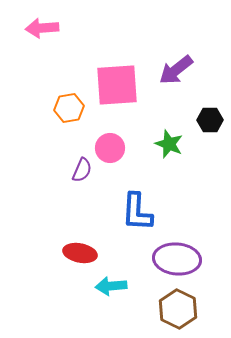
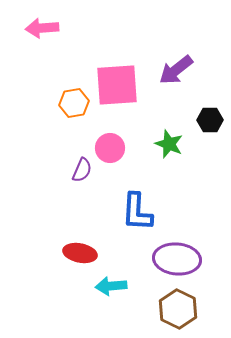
orange hexagon: moved 5 px right, 5 px up
